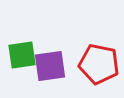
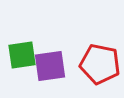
red pentagon: moved 1 px right
